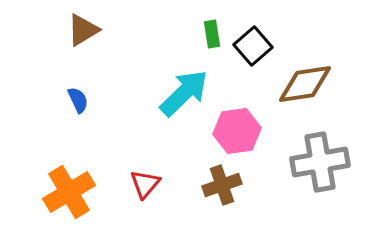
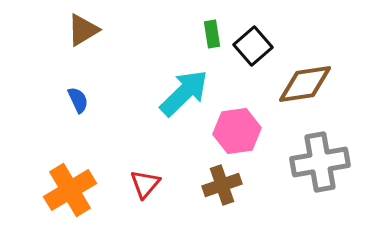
orange cross: moved 1 px right, 2 px up
